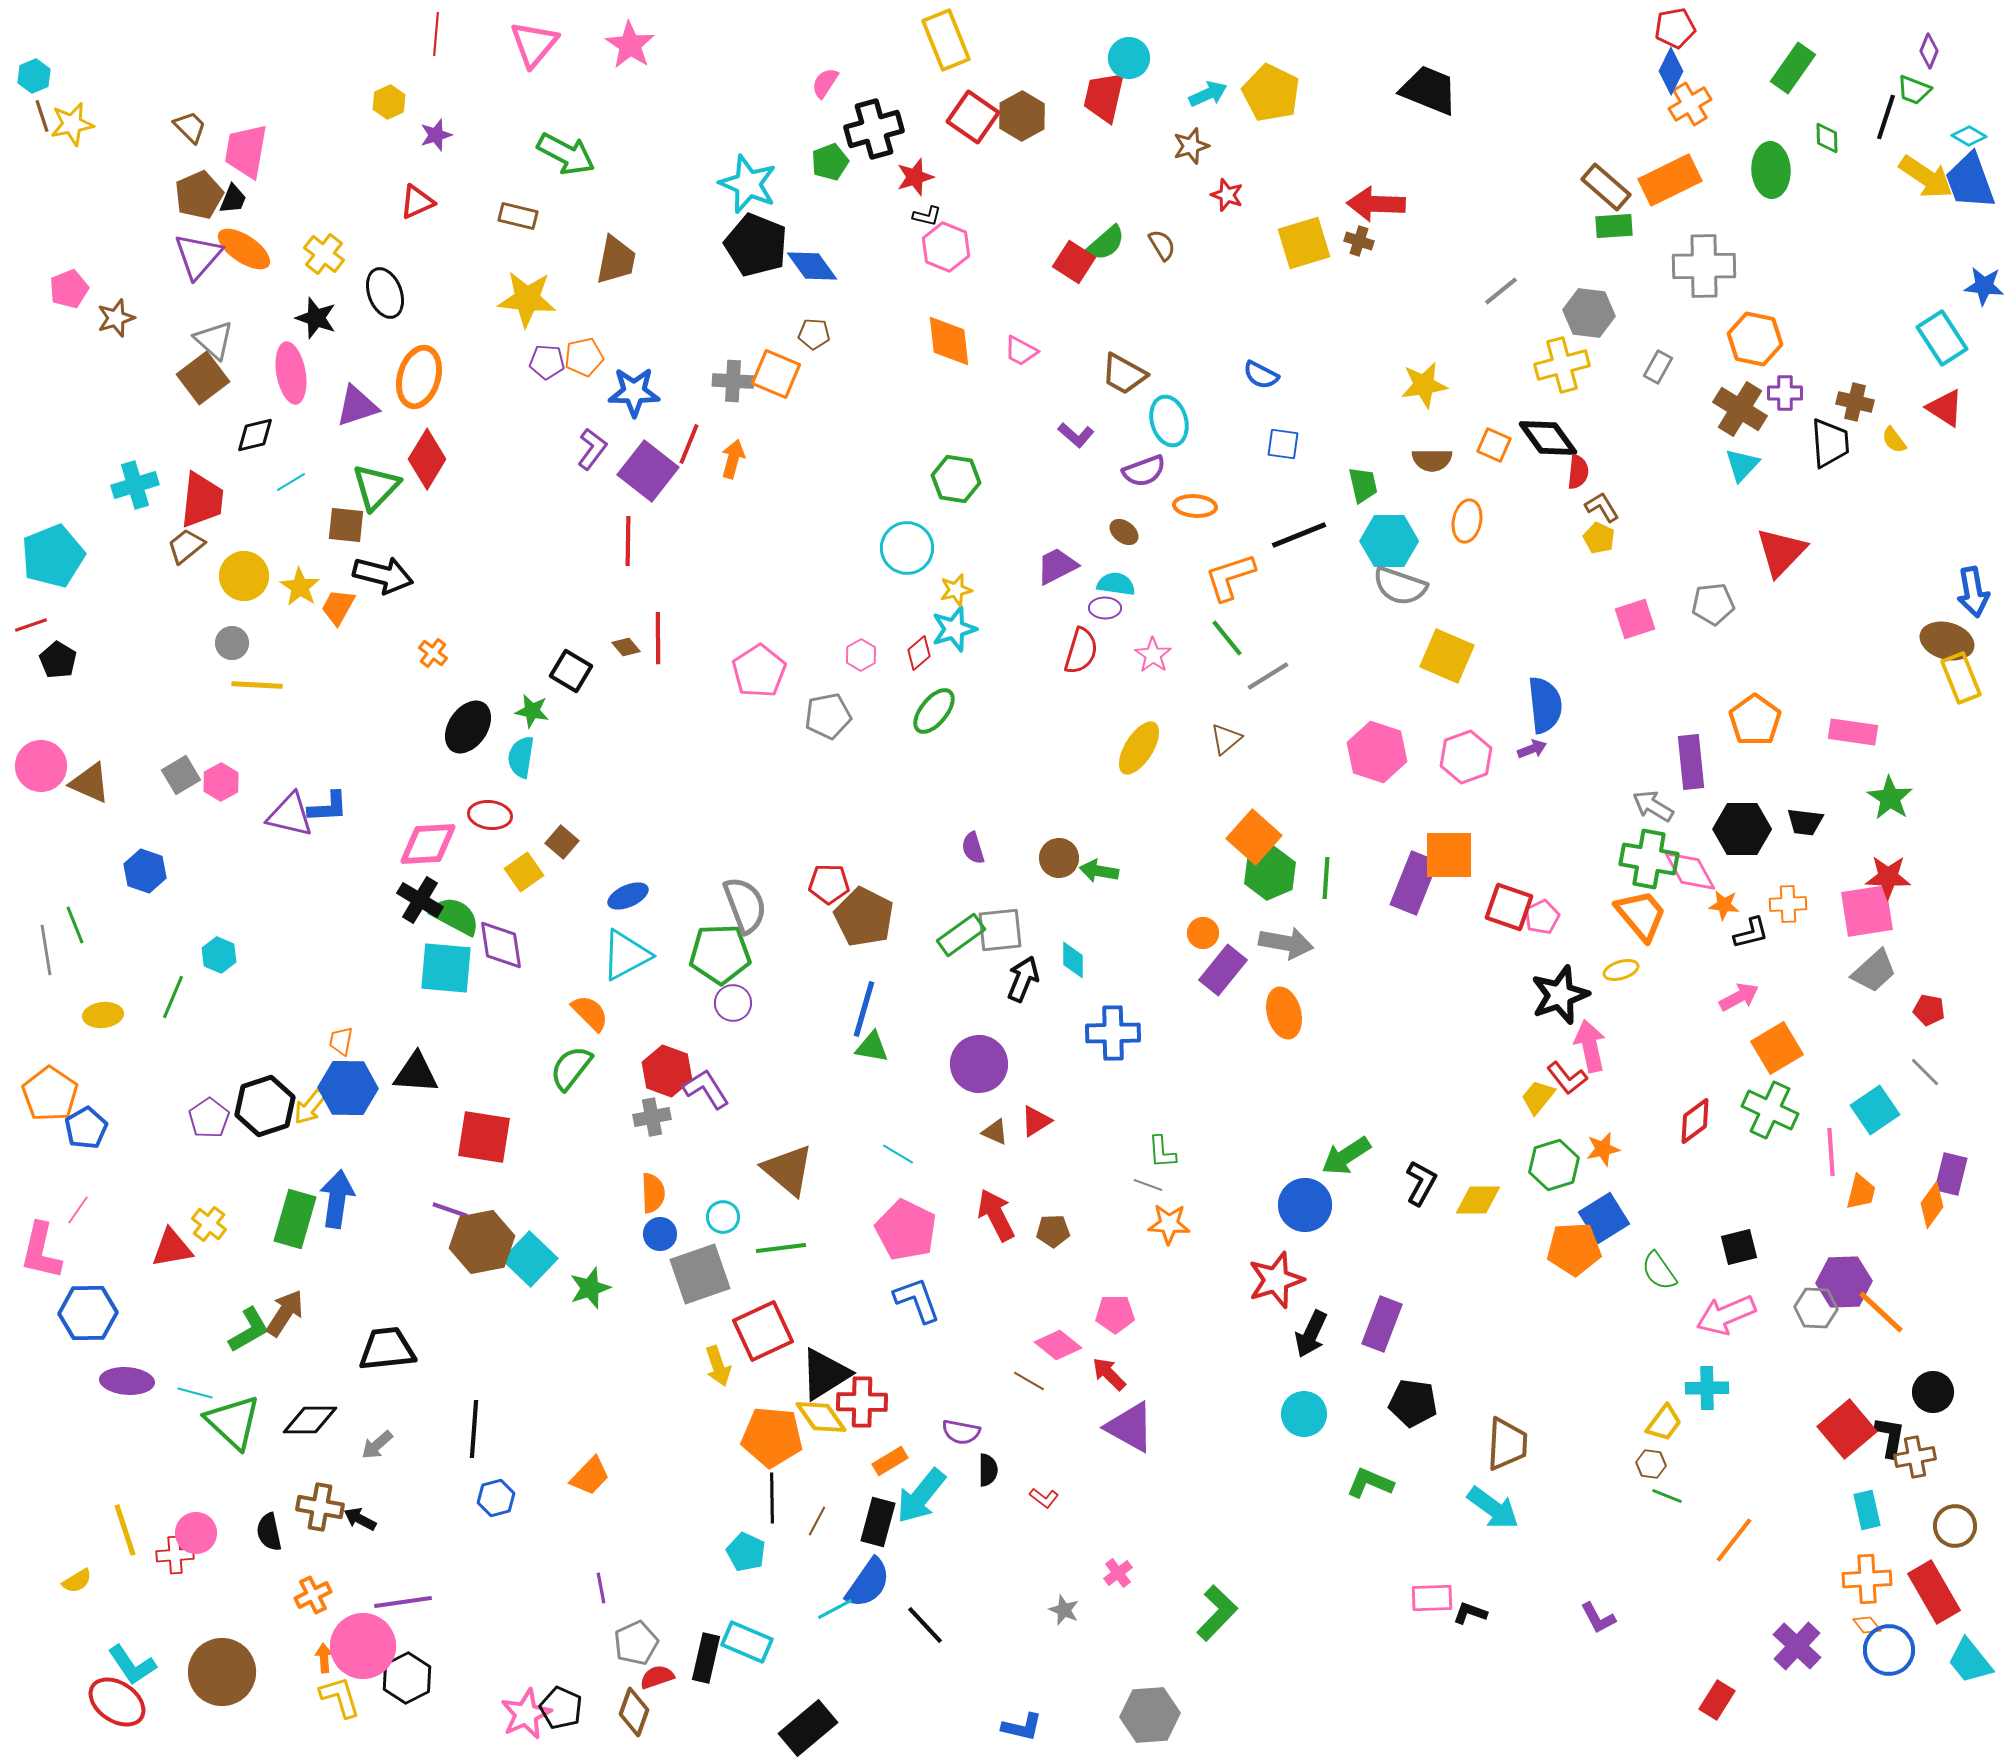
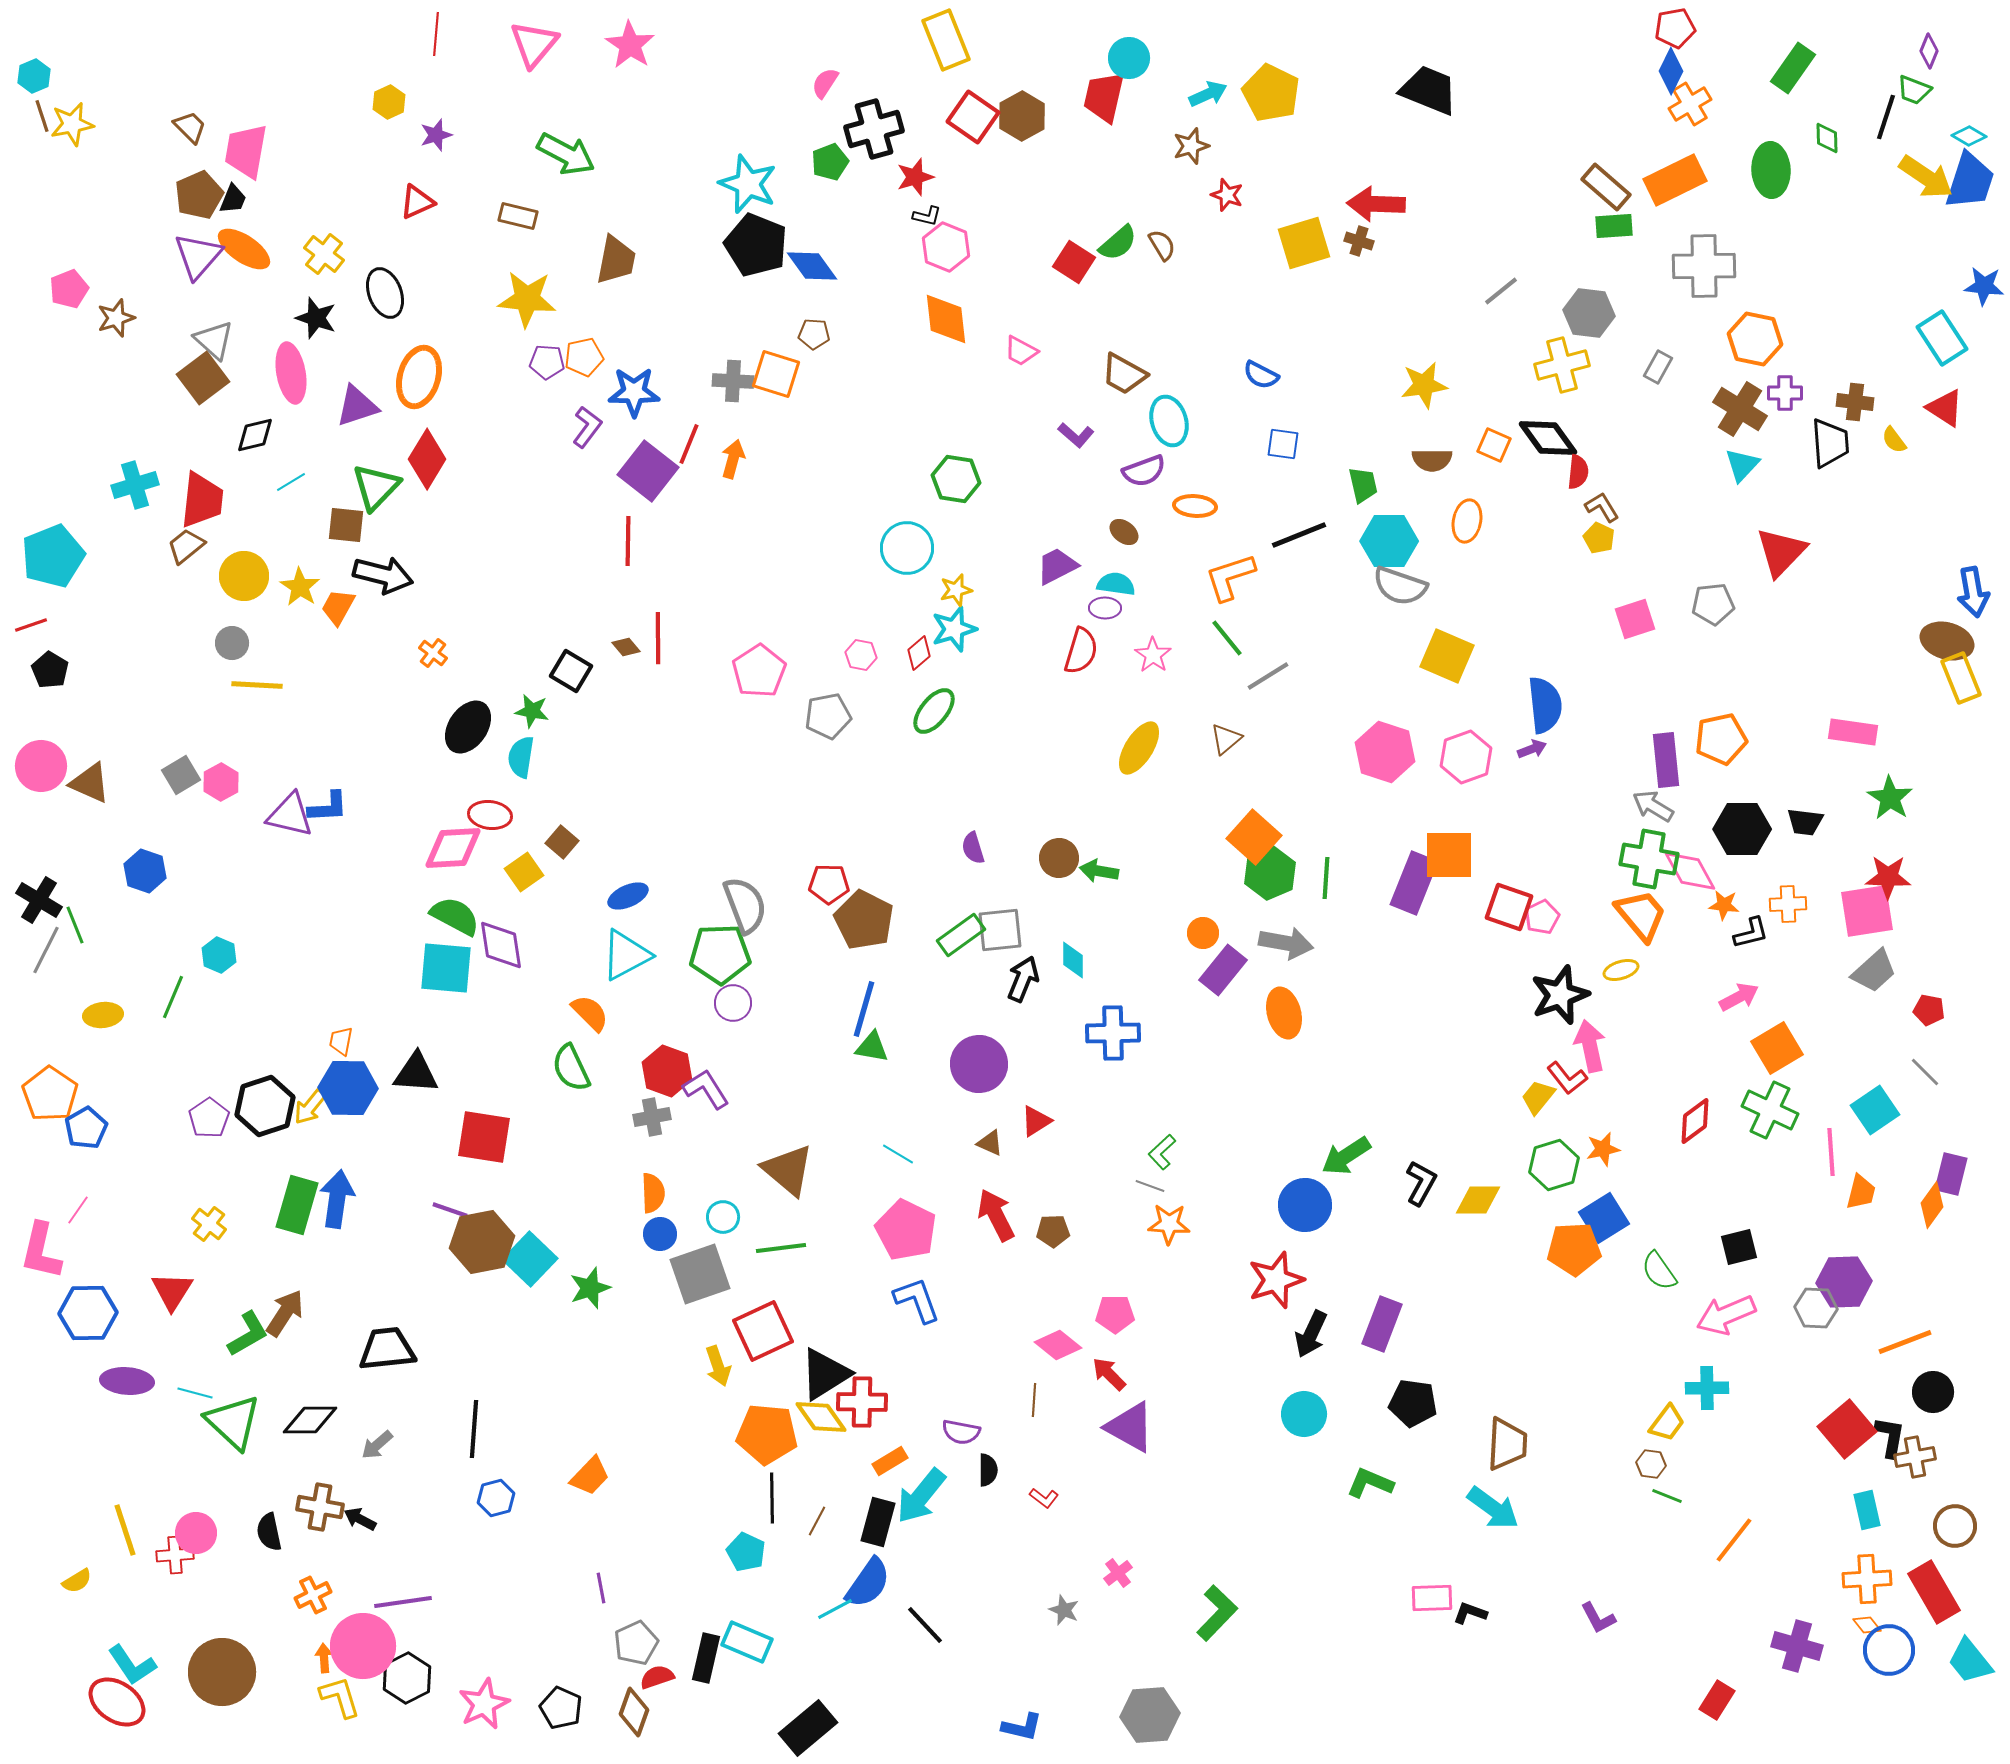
orange rectangle at (1670, 180): moved 5 px right
blue trapezoid at (1970, 181): rotated 142 degrees counterclockwise
green semicircle at (1106, 243): moved 12 px right
orange diamond at (949, 341): moved 3 px left, 22 px up
orange square at (776, 374): rotated 6 degrees counterclockwise
brown cross at (1855, 402): rotated 6 degrees counterclockwise
purple L-shape at (592, 449): moved 5 px left, 22 px up
pink hexagon at (861, 655): rotated 20 degrees counterclockwise
black pentagon at (58, 660): moved 8 px left, 10 px down
orange pentagon at (1755, 720): moved 34 px left, 19 px down; rotated 24 degrees clockwise
pink hexagon at (1377, 752): moved 8 px right
purple rectangle at (1691, 762): moved 25 px left, 2 px up
pink diamond at (428, 844): moved 25 px right, 4 px down
black cross at (420, 900): moved 381 px left
brown pentagon at (864, 917): moved 3 px down
gray line at (46, 950): rotated 36 degrees clockwise
green semicircle at (571, 1068): rotated 63 degrees counterclockwise
brown triangle at (995, 1132): moved 5 px left, 11 px down
green L-shape at (1162, 1152): rotated 51 degrees clockwise
gray line at (1148, 1185): moved 2 px right, 1 px down
green rectangle at (295, 1219): moved 2 px right, 14 px up
red triangle at (172, 1248): moved 43 px down; rotated 48 degrees counterclockwise
orange line at (1881, 1312): moved 24 px right, 30 px down; rotated 64 degrees counterclockwise
green L-shape at (249, 1330): moved 1 px left, 4 px down
brown line at (1029, 1381): moved 5 px right, 19 px down; rotated 64 degrees clockwise
yellow trapezoid at (1664, 1423): moved 3 px right
orange pentagon at (772, 1437): moved 5 px left, 3 px up
purple cross at (1797, 1646): rotated 27 degrees counterclockwise
pink star at (526, 1714): moved 42 px left, 10 px up
